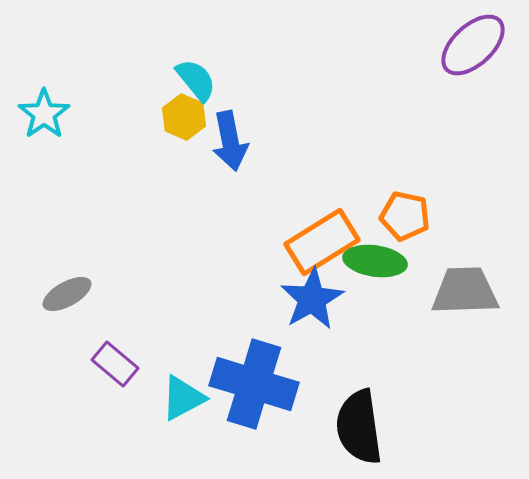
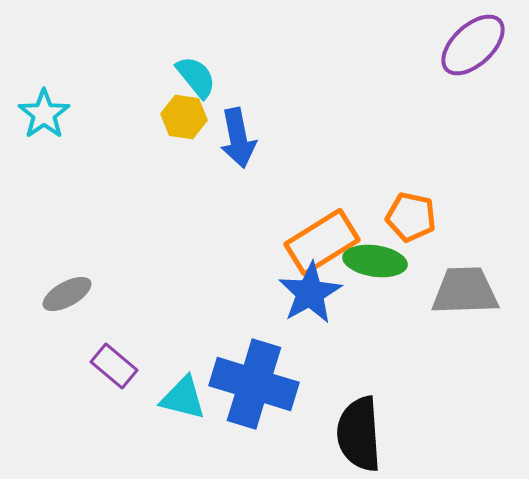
cyan semicircle: moved 3 px up
yellow hexagon: rotated 15 degrees counterclockwise
blue arrow: moved 8 px right, 3 px up
orange pentagon: moved 6 px right, 1 px down
blue star: moved 2 px left, 6 px up
purple rectangle: moved 1 px left, 2 px down
cyan triangle: rotated 42 degrees clockwise
black semicircle: moved 7 px down; rotated 4 degrees clockwise
